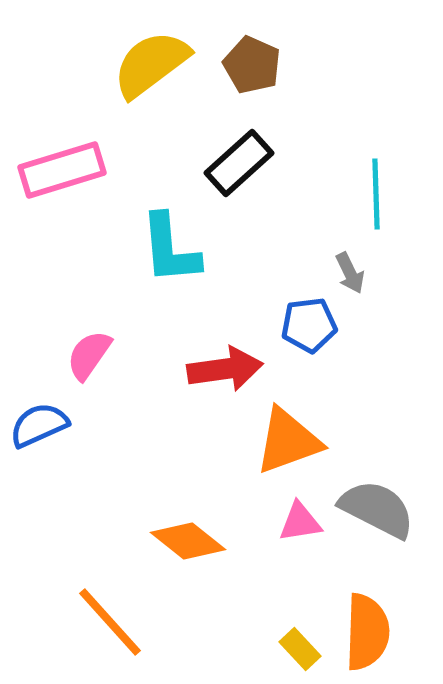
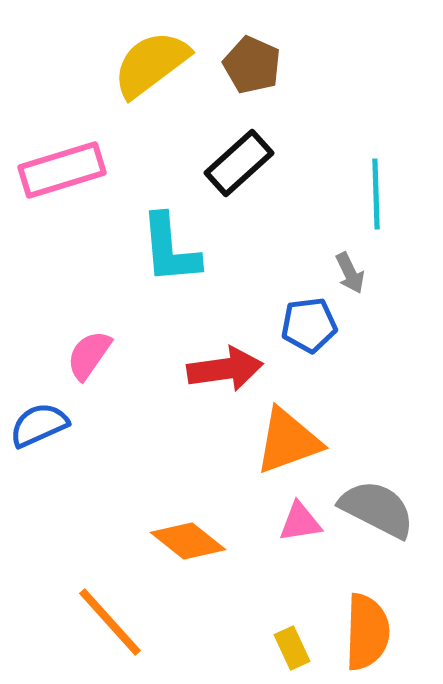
yellow rectangle: moved 8 px left, 1 px up; rotated 18 degrees clockwise
